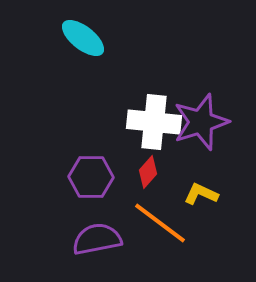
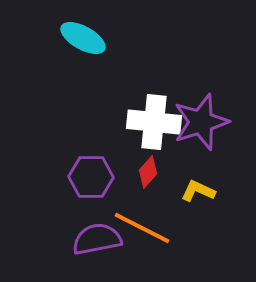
cyan ellipse: rotated 9 degrees counterclockwise
yellow L-shape: moved 3 px left, 3 px up
orange line: moved 18 px left, 5 px down; rotated 10 degrees counterclockwise
